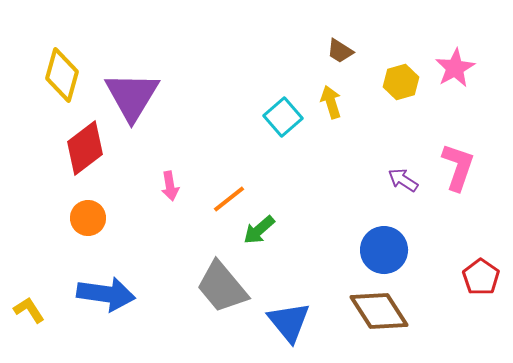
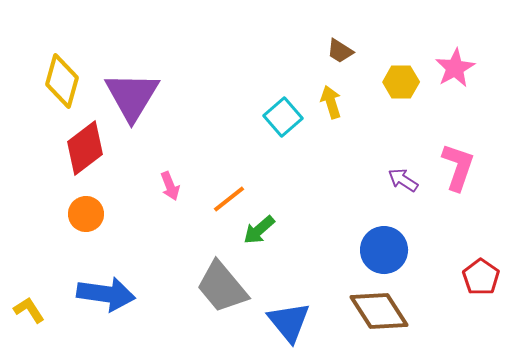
yellow diamond: moved 6 px down
yellow hexagon: rotated 16 degrees clockwise
pink arrow: rotated 12 degrees counterclockwise
orange circle: moved 2 px left, 4 px up
